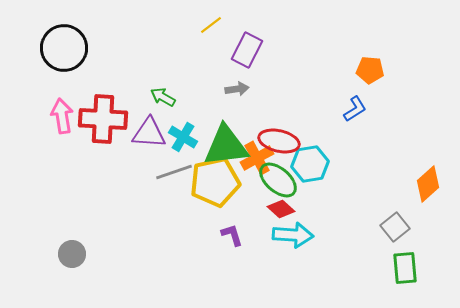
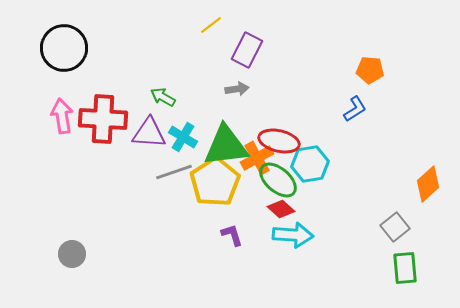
yellow pentagon: rotated 21 degrees counterclockwise
